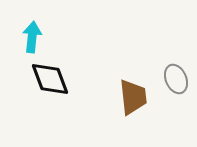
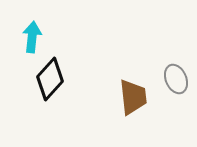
black diamond: rotated 63 degrees clockwise
